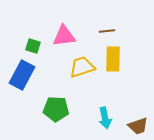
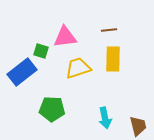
brown line: moved 2 px right, 1 px up
pink triangle: moved 1 px right, 1 px down
green square: moved 8 px right, 5 px down
yellow trapezoid: moved 4 px left, 1 px down
blue rectangle: moved 3 px up; rotated 24 degrees clockwise
green pentagon: moved 4 px left
brown trapezoid: rotated 85 degrees counterclockwise
